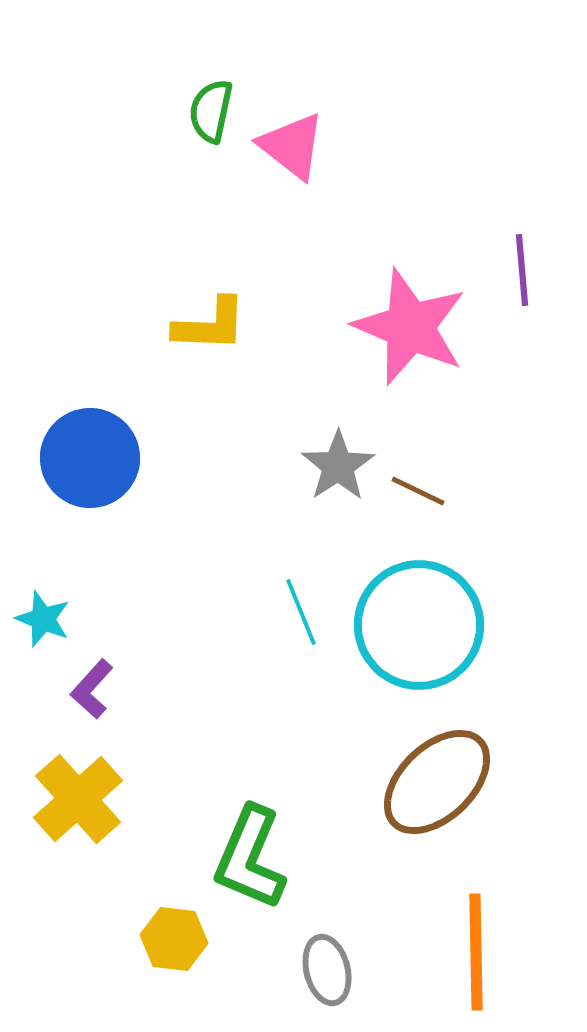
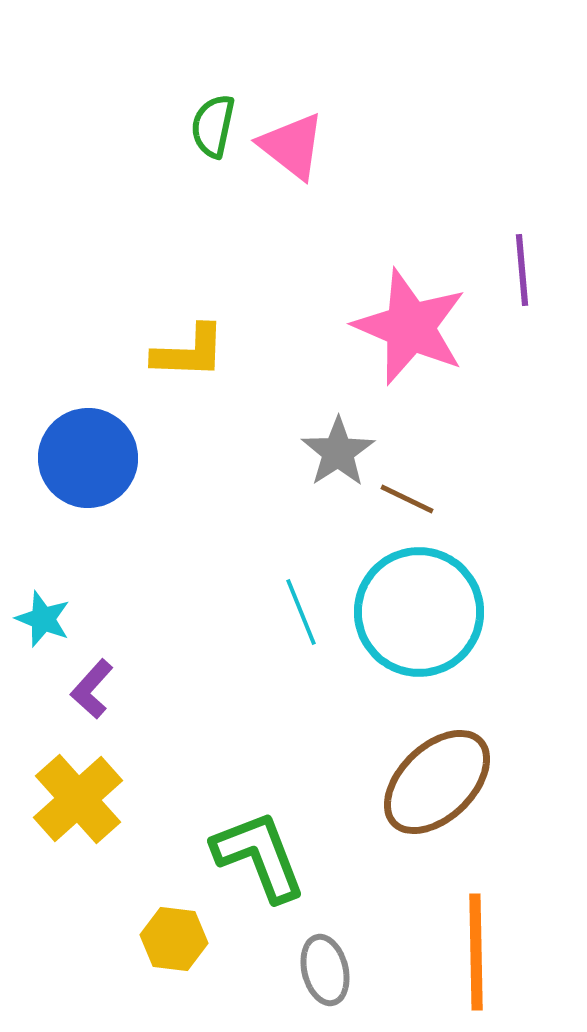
green semicircle: moved 2 px right, 15 px down
yellow L-shape: moved 21 px left, 27 px down
blue circle: moved 2 px left
gray star: moved 14 px up
brown line: moved 11 px left, 8 px down
cyan circle: moved 13 px up
green L-shape: moved 9 px right, 2 px up; rotated 136 degrees clockwise
gray ellipse: moved 2 px left
